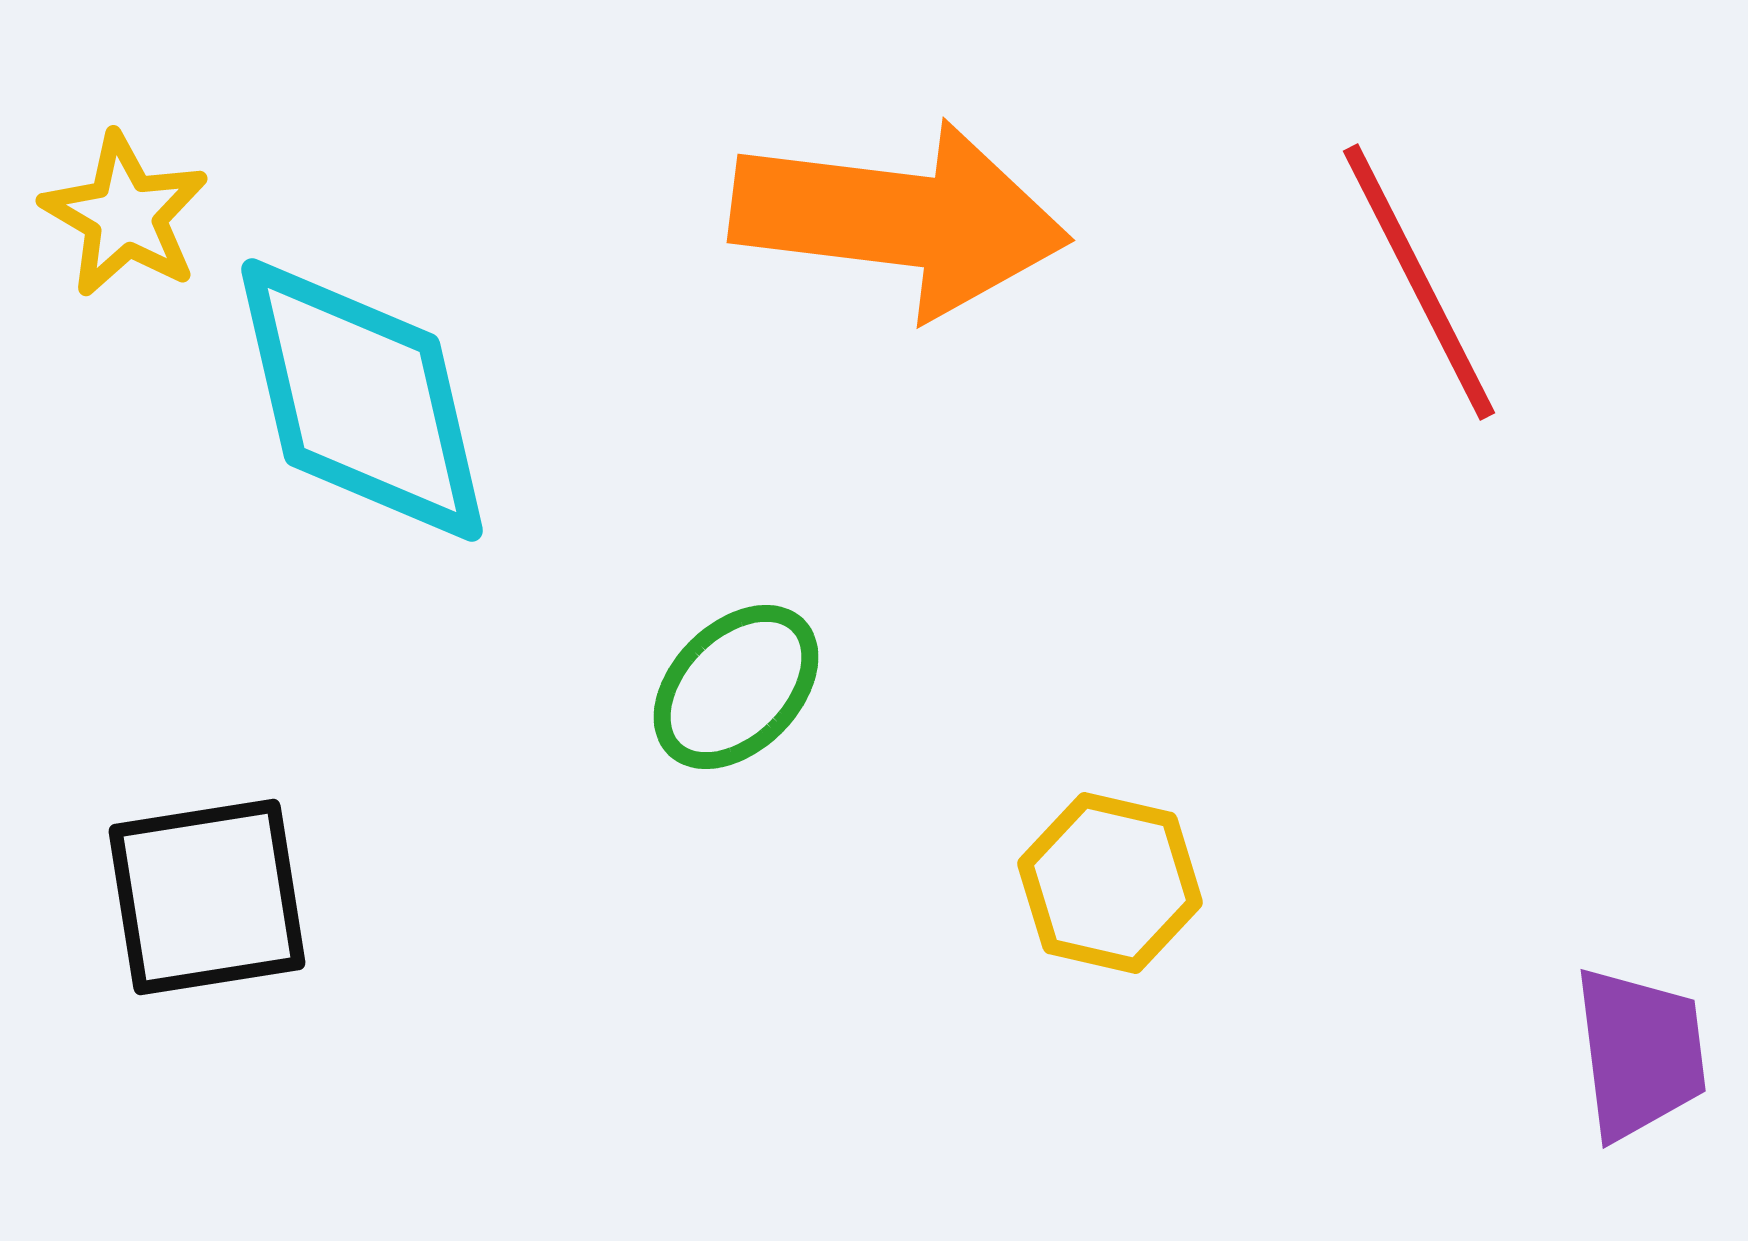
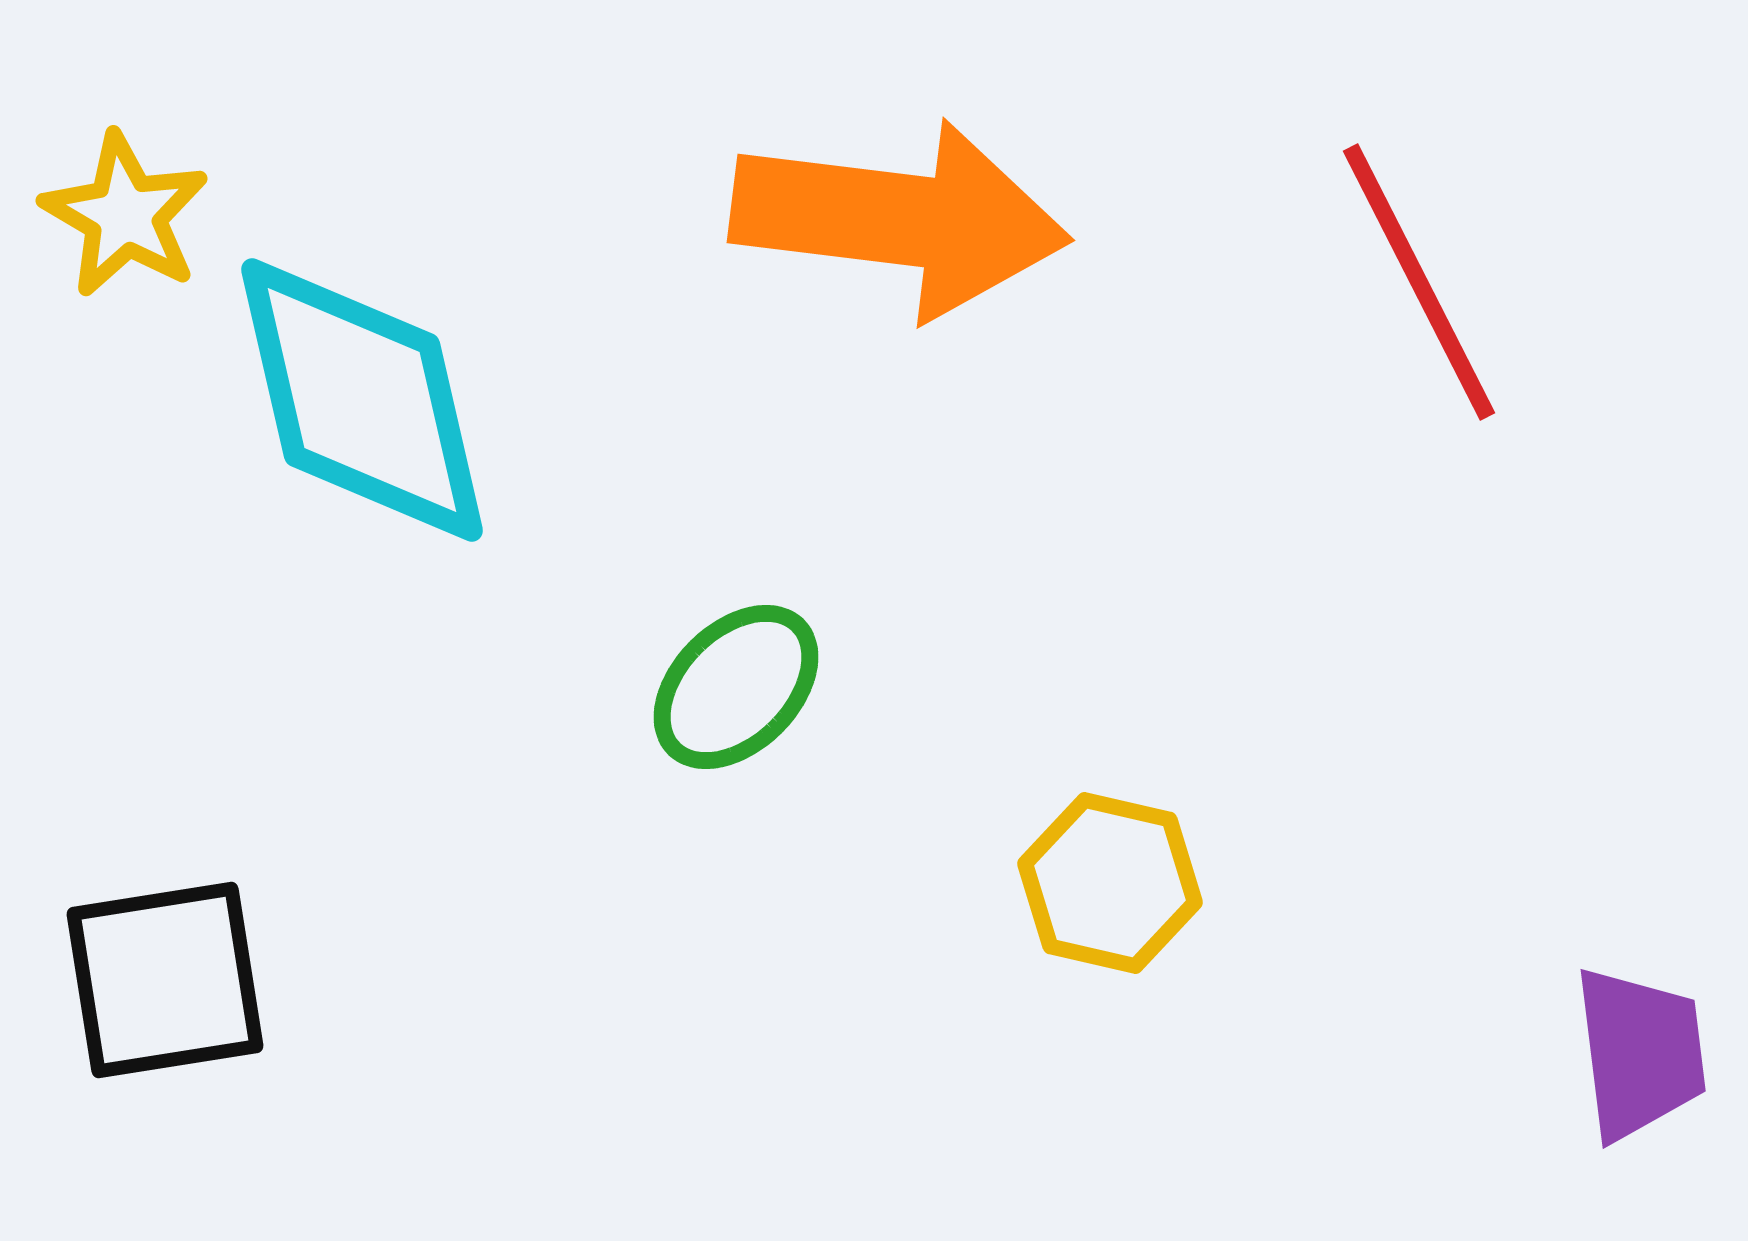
black square: moved 42 px left, 83 px down
